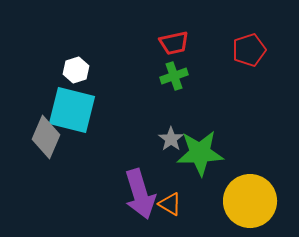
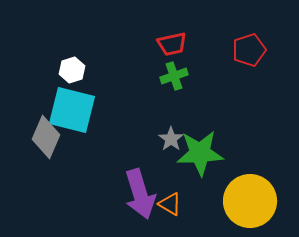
red trapezoid: moved 2 px left, 1 px down
white hexagon: moved 4 px left
